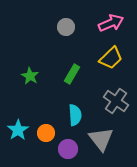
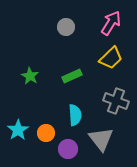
pink arrow: rotated 35 degrees counterclockwise
green rectangle: moved 2 px down; rotated 36 degrees clockwise
gray cross: rotated 15 degrees counterclockwise
